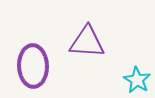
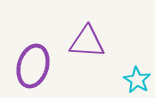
purple ellipse: rotated 18 degrees clockwise
